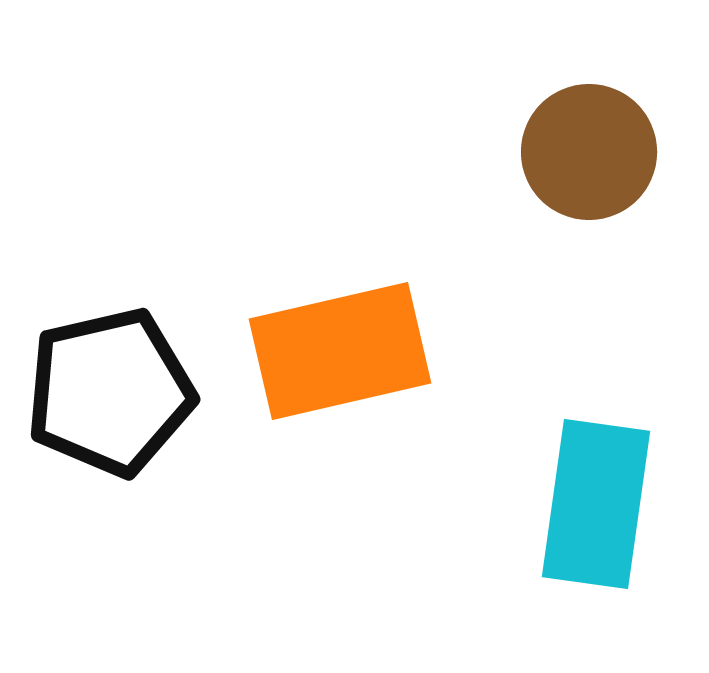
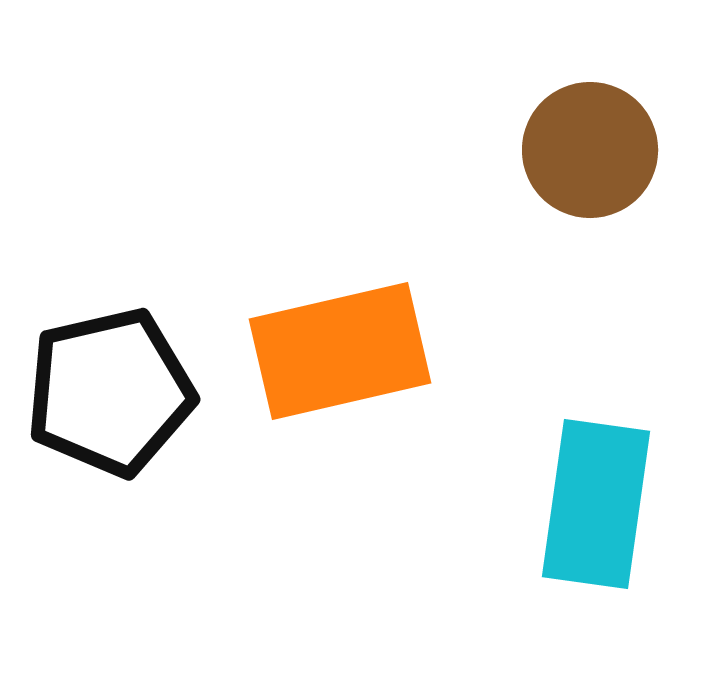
brown circle: moved 1 px right, 2 px up
